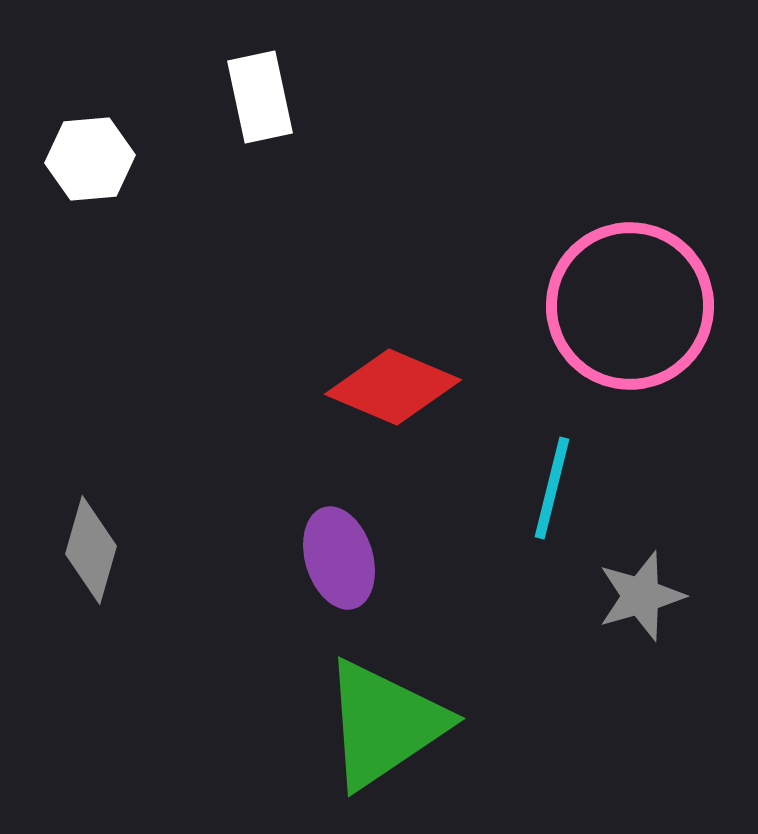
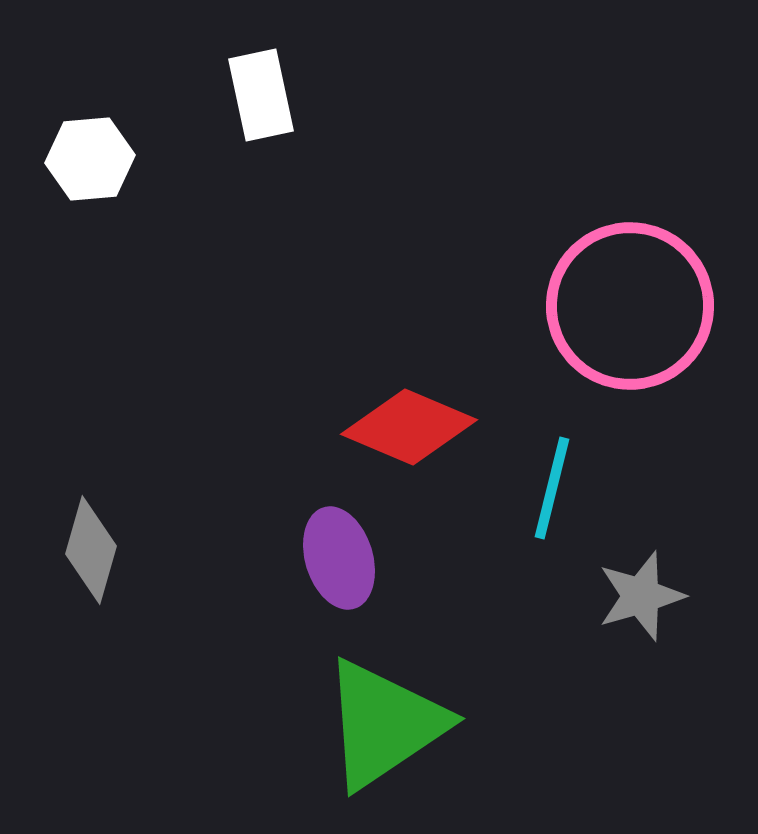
white rectangle: moved 1 px right, 2 px up
red diamond: moved 16 px right, 40 px down
